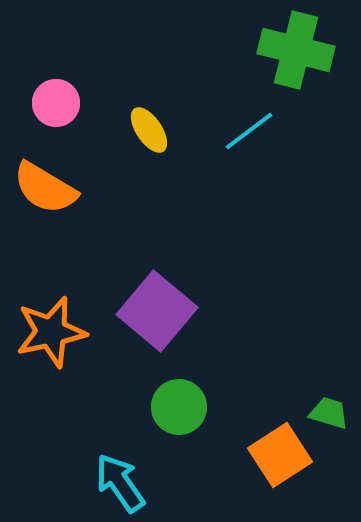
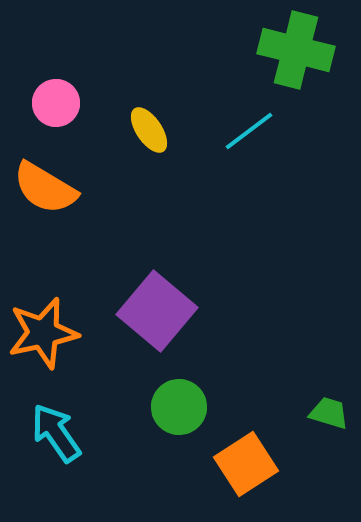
orange star: moved 8 px left, 1 px down
orange square: moved 34 px left, 9 px down
cyan arrow: moved 64 px left, 50 px up
